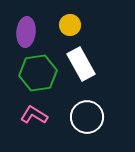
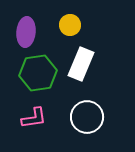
white rectangle: rotated 52 degrees clockwise
pink L-shape: moved 3 px down; rotated 140 degrees clockwise
